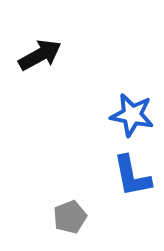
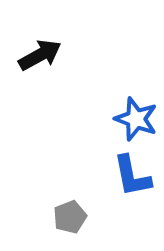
blue star: moved 4 px right, 4 px down; rotated 9 degrees clockwise
